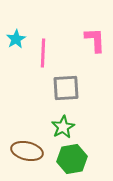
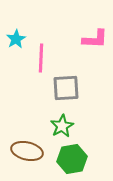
pink L-shape: moved 1 px up; rotated 96 degrees clockwise
pink line: moved 2 px left, 5 px down
green star: moved 1 px left, 1 px up
